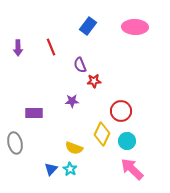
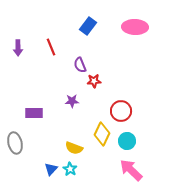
pink arrow: moved 1 px left, 1 px down
